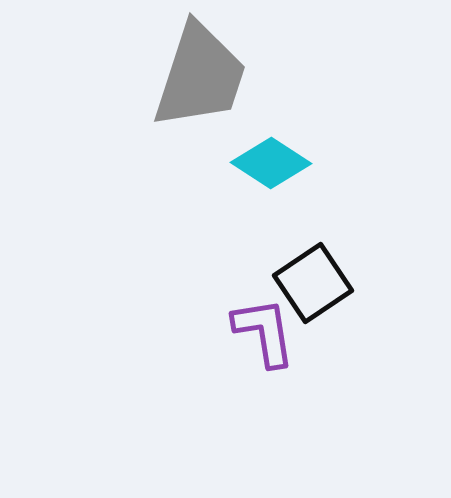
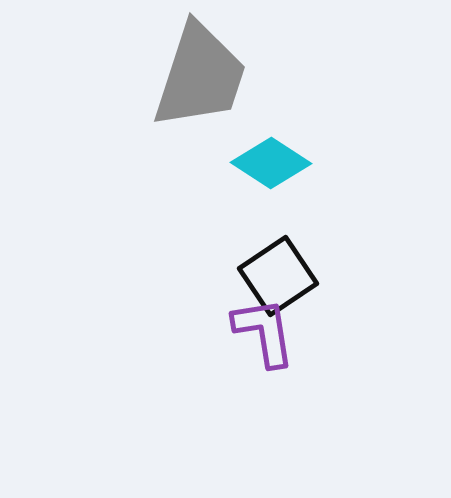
black square: moved 35 px left, 7 px up
